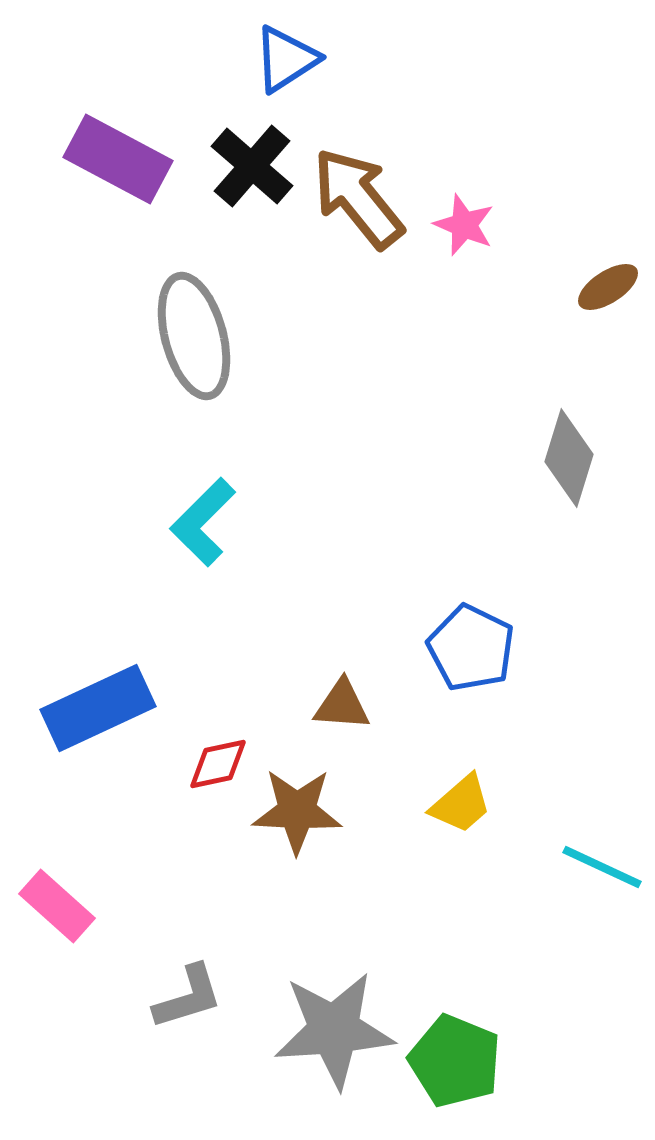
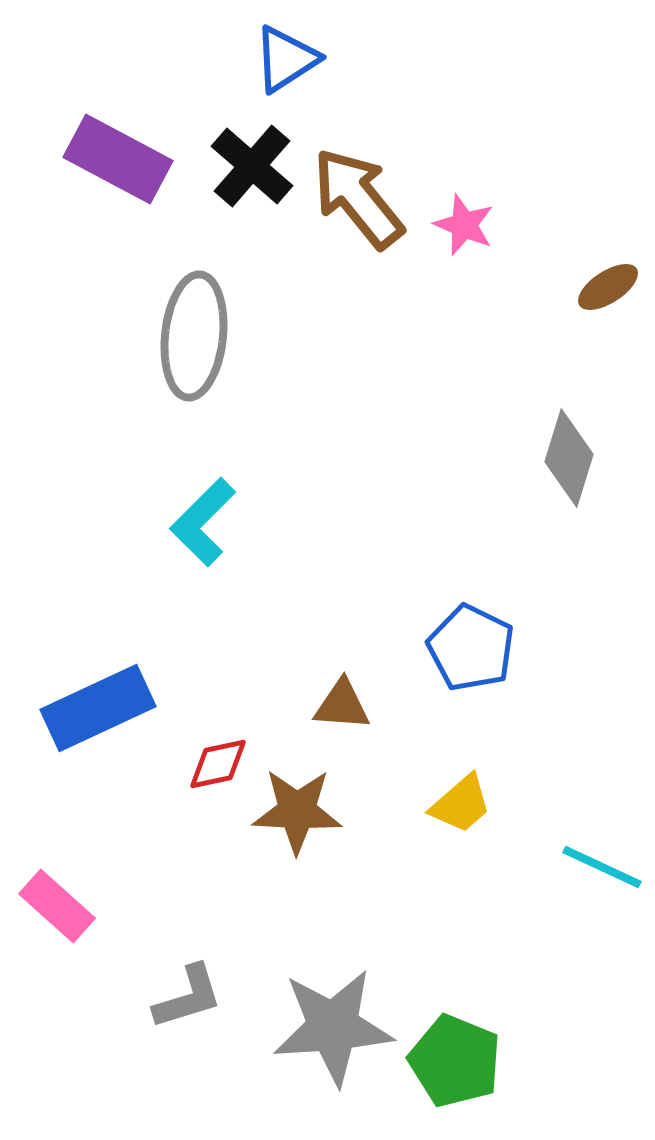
gray ellipse: rotated 21 degrees clockwise
gray star: moved 1 px left, 3 px up
